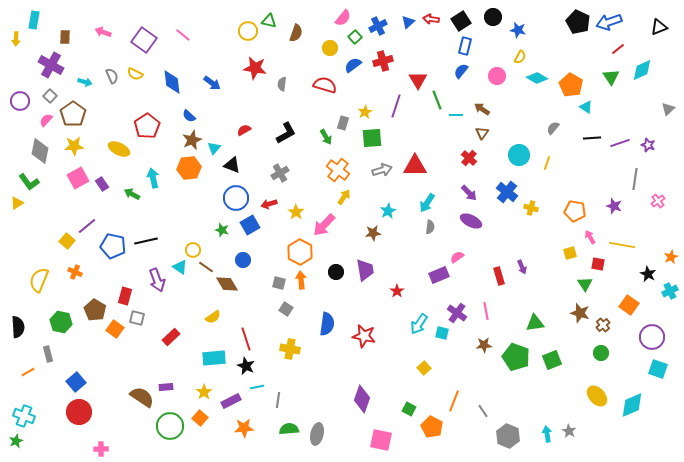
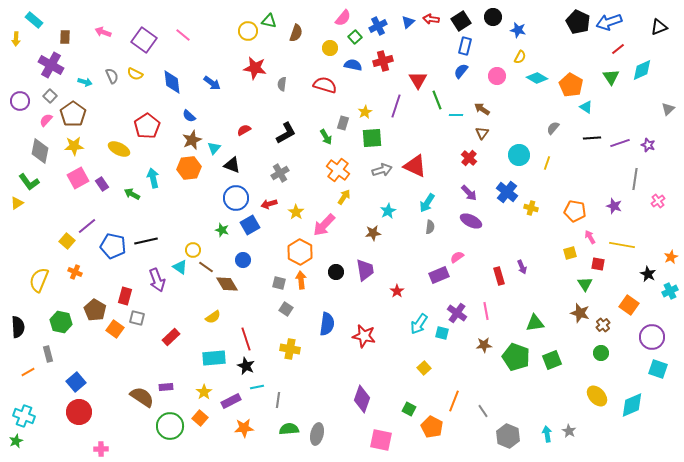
cyan rectangle at (34, 20): rotated 60 degrees counterclockwise
blue semicircle at (353, 65): rotated 48 degrees clockwise
red triangle at (415, 166): rotated 25 degrees clockwise
